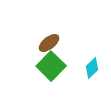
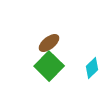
green square: moved 2 px left
